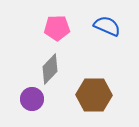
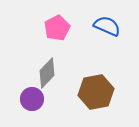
pink pentagon: rotated 25 degrees counterclockwise
gray diamond: moved 3 px left, 4 px down
brown hexagon: moved 2 px right, 3 px up; rotated 12 degrees counterclockwise
